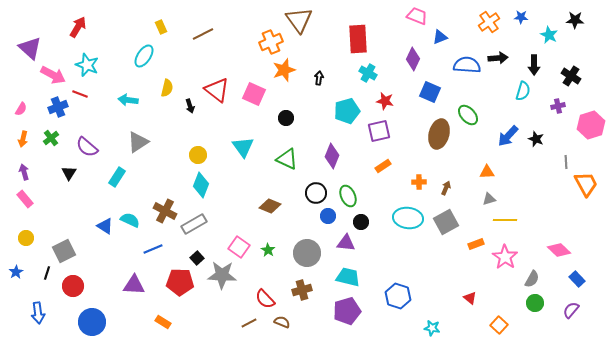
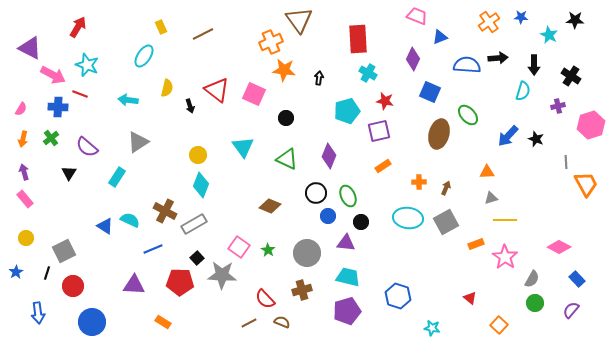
purple triangle at (30, 48): rotated 15 degrees counterclockwise
orange star at (284, 70): rotated 25 degrees clockwise
blue cross at (58, 107): rotated 24 degrees clockwise
purple diamond at (332, 156): moved 3 px left
gray triangle at (489, 199): moved 2 px right, 1 px up
pink diamond at (559, 250): moved 3 px up; rotated 15 degrees counterclockwise
